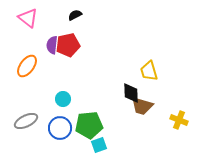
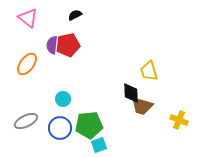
orange ellipse: moved 2 px up
